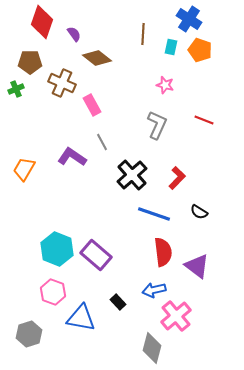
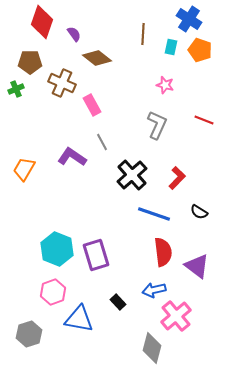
purple rectangle: rotated 32 degrees clockwise
pink hexagon: rotated 20 degrees clockwise
blue triangle: moved 2 px left, 1 px down
